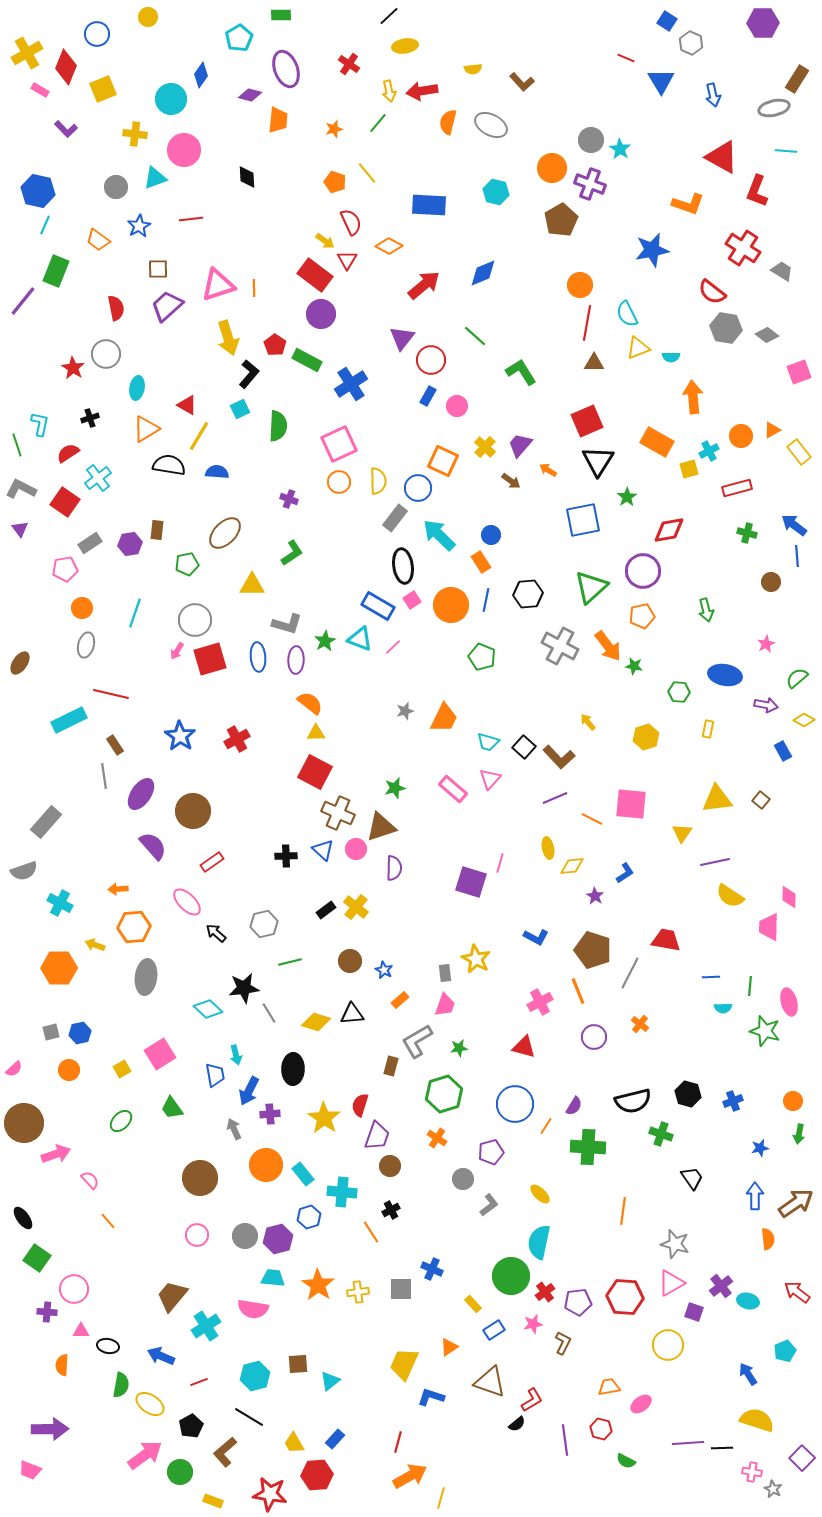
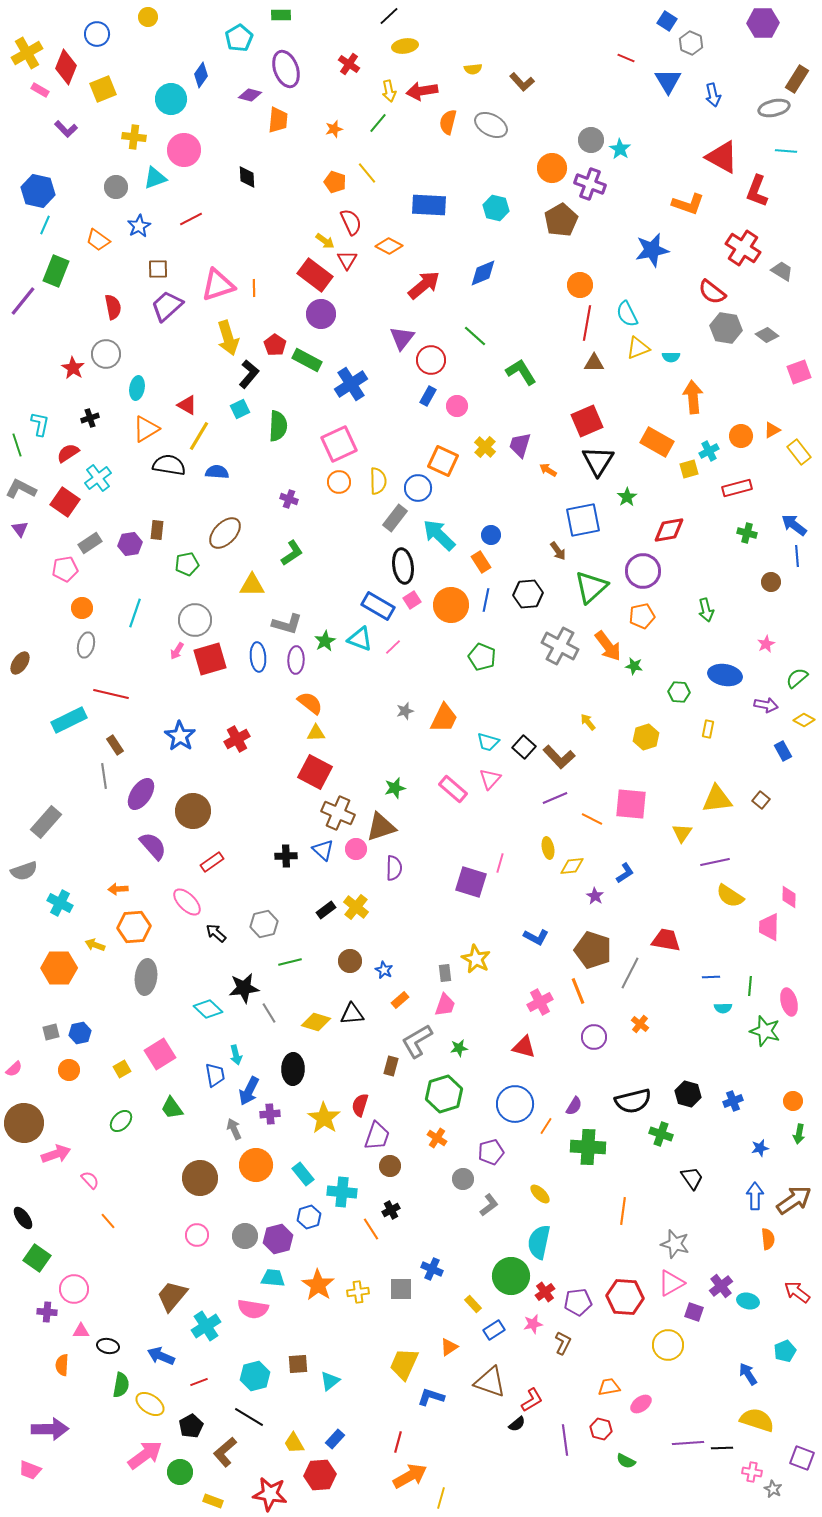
blue triangle at (661, 81): moved 7 px right
yellow cross at (135, 134): moved 1 px left, 3 px down
cyan hexagon at (496, 192): moved 16 px down
red line at (191, 219): rotated 20 degrees counterclockwise
red semicircle at (116, 308): moved 3 px left, 1 px up
purple trapezoid at (520, 445): rotated 24 degrees counterclockwise
brown arrow at (511, 481): moved 47 px right, 70 px down; rotated 18 degrees clockwise
orange circle at (266, 1165): moved 10 px left
brown arrow at (796, 1203): moved 2 px left, 3 px up
orange line at (371, 1232): moved 3 px up
purple square at (802, 1458): rotated 25 degrees counterclockwise
red hexagon at (317, 1475): moved 3 px right
